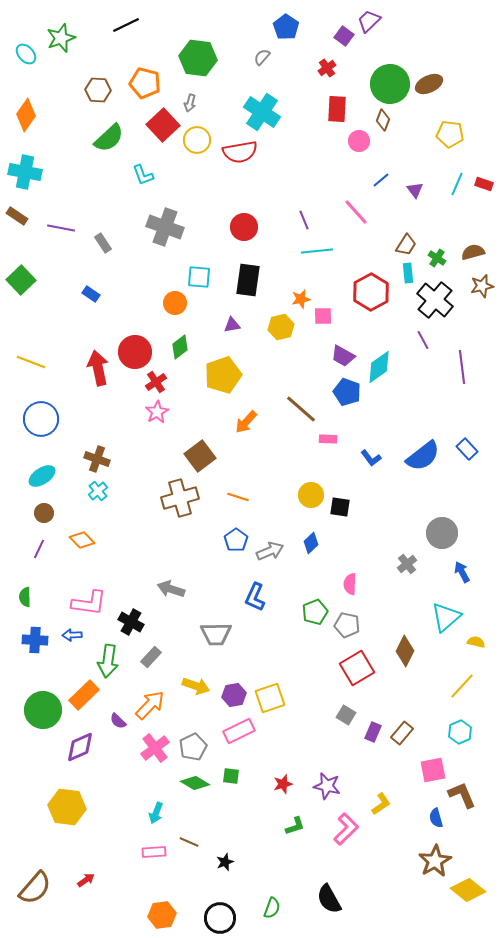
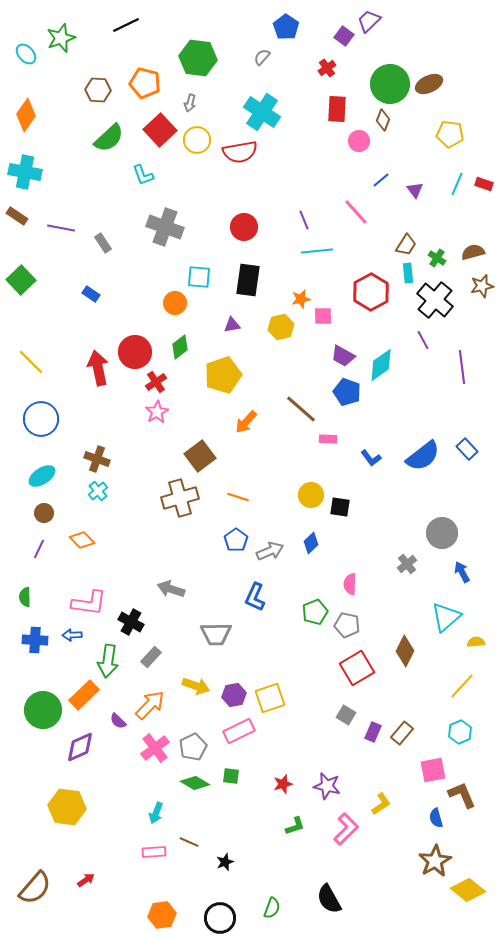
red square at (163, 125): moved 3 px left, 5 px down
yellow line at (31, 362): rotated 24 degrees clockwise
cyan diamond at (379, 367): moved 2 px right, 2 px up
yellow semicircle at (476, 642): rotated 18 degrees counterclockwise
